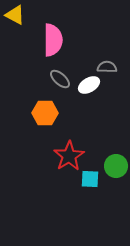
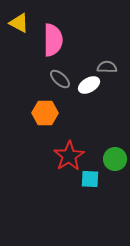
yellow triangle: moved 4 px right, 8 px down
green circle: moved 1 px left, 7 px up
